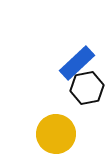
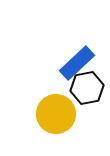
yellow circle: moved 20 px up
